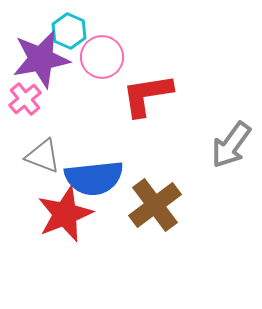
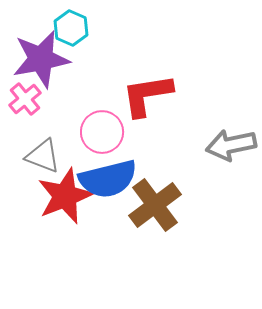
cyan hexagon: moved 2 px right, 3 px up
pink circle: moved 75 px down
gray arrow: rotated 42 degrees clockwise
blue semicircle: moved 14 px right, 1 px down; rotated 8 degrees counterclockwise
red star: moved 18 px up
